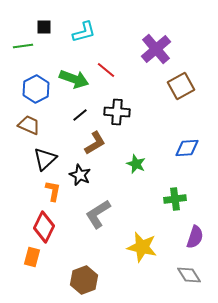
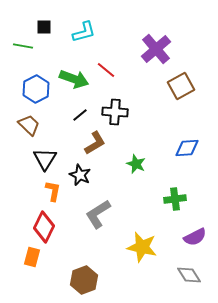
green line: rotated 18 degrees clockwise
black cross: moved 2 px left
brown trapezoid: rotated 20 degrees clockwise
black triangle: rotated 15 degrees counterclockwise
purple semicircle: rotated 45 degrees clockwise
